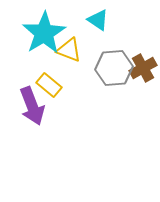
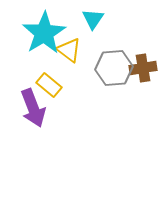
cyan triangle: moved 5 px left, 1 px up; rotated 30 degrees clockwise
yellow triangle: rotated 16 degrees clockwise
brown cross: rotated 20 degrees clockwise
purple arrow: moved 1 px right, 2 px down
